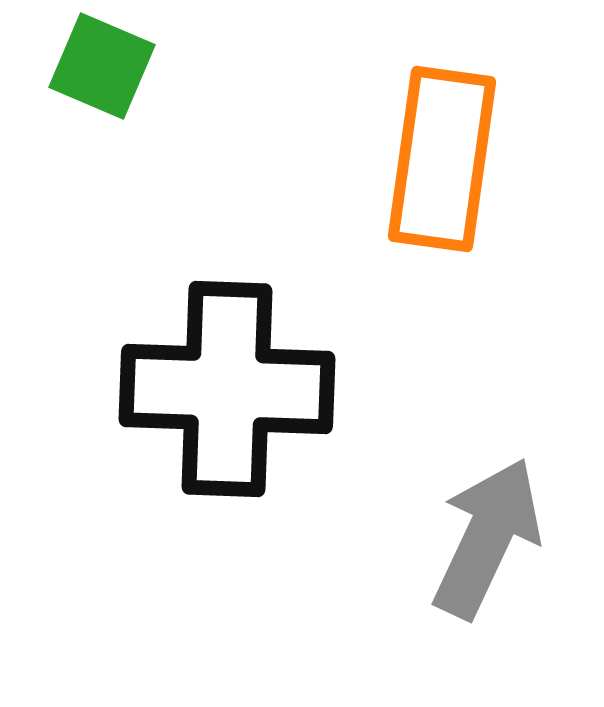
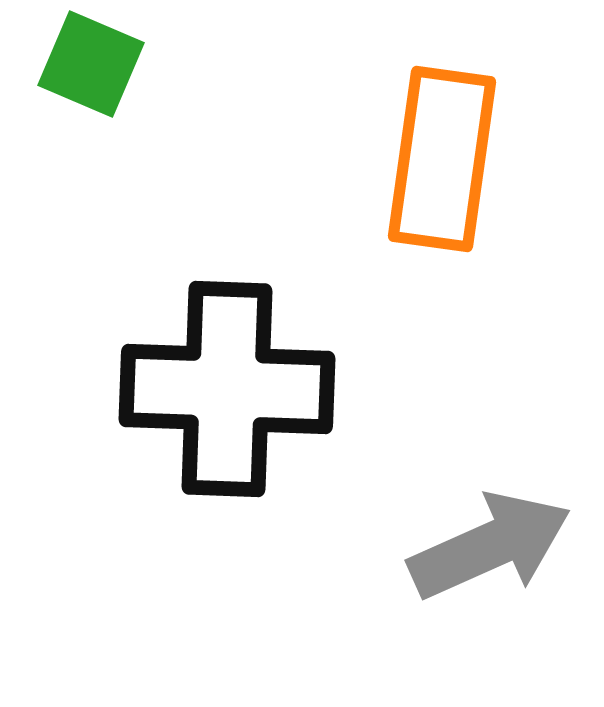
green square: moved 11 px left, 2 px up
gray arrow: moved 3 px right, 8 px down; rotated 41 degrees clockwise
